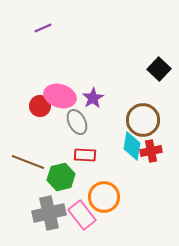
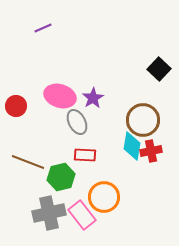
red circle: moved 24 px left
